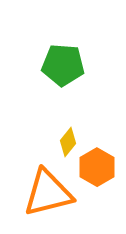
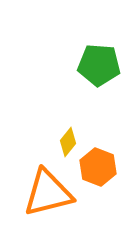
green pentagon: moved 36 px right
orange hexagon: moved 1 px right; rotated 9 degrees counterclockwise
